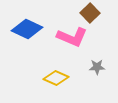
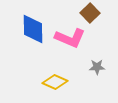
blue diamond: moved 6 px right; rotated 64 degrees clockwise
pink L-shape: moved 2 px left, 1 px down
yellow diamond: moved 1 px left, 4 px down
